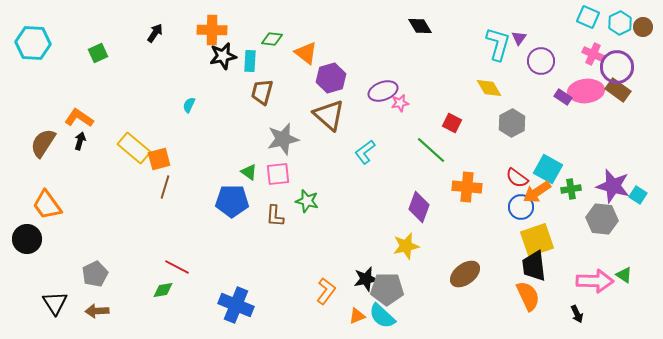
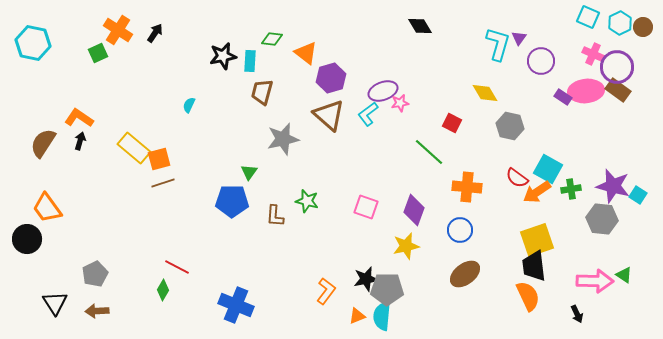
orange cross at (212, 30): moved 94 px left; rotated 32 degrees clockwise
cyan hexagon at (33, 43): rotated 8 degrees clockwise
yellow diamond at (489, 88): moved 4 px left, 5 px down
gray hexagon at (512, 123): moved 2 px left, 3 px down; rotated 20 degrees counterclockwise
green line at (431, 150): moved 2 px left, 2 px down
cyan L-shape at (365, 152): moved 3 px right, 38 px up
green triangle at (249, 172): rotated 30 degrees clockwise
pink square at (278, 174): moved 88 px right, 33 px down; rotated 25 degrees clockwise
brown line at (165, 187): moved 2 px left, 4 px up; rotated 55 degrees clockwise
orange trapezoid at (47, 205): moved 3 px down
purple diamond at (419, 207): moved 5 px left, 3 px down
blue circle at (521, 207): moved 61 px left, 23 px down
green diamond at (163, 290): rotated 50 degrees counterclockwise
cyan semicircle at (382, 316): rotated 52 degrees clockwise
